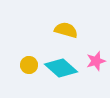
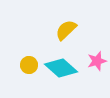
yellow semicircle: rotated 60 degrees counterclockwise
pink star: moved 1 px right
